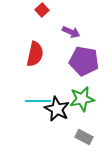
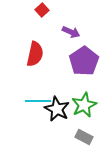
purple pentagon: rotated 28 degrees clockwise
green star: moved 2 px right, 6 px down; rotated 15 degrees counterclockwise
